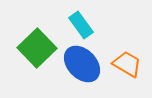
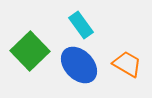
green square: moved 7 px left, 3 px down
blue ellipse: moved 3 px left, 1 px down
